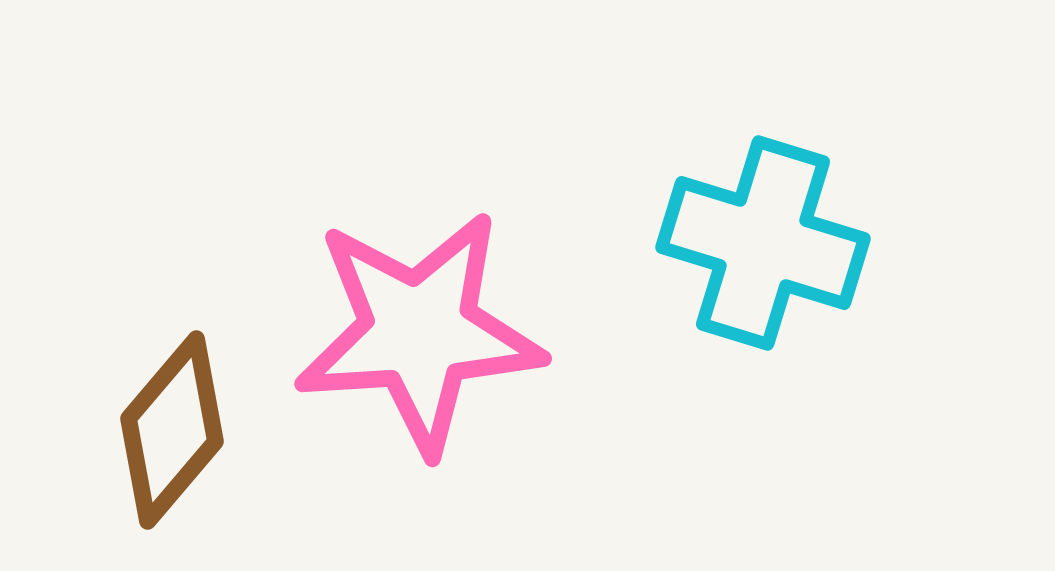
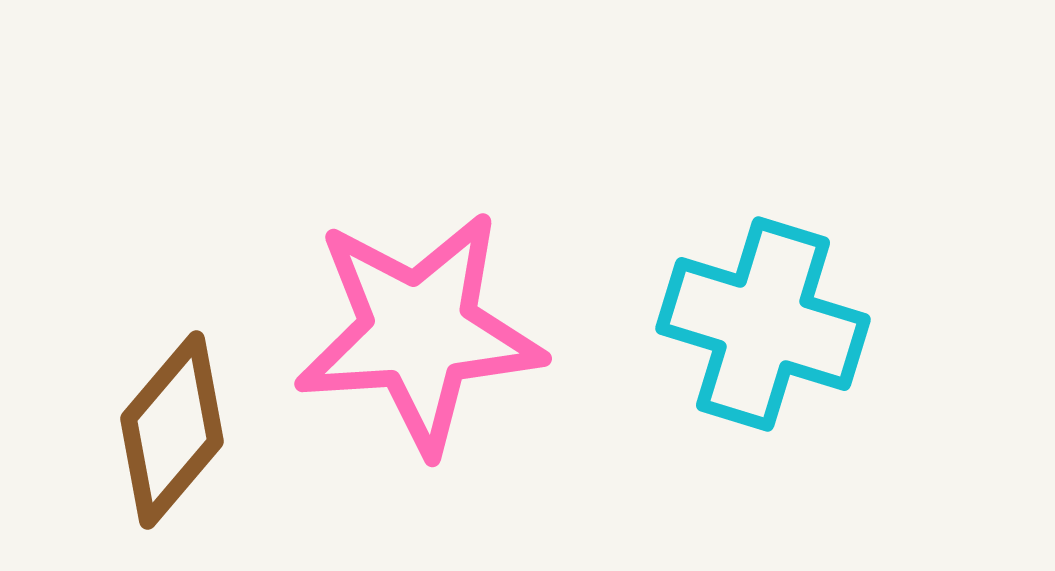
cyan cross: moved 81 px down
